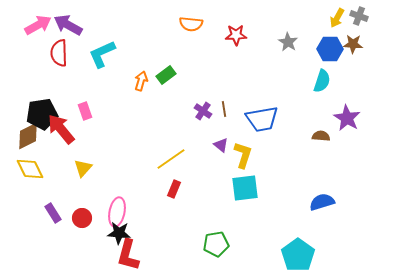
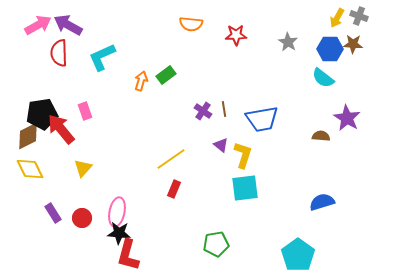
cyan L-shape: moved 3 px down
cyan semicircle: moved 1 px right, 3 px up; rotated 110 degrees clockwise
